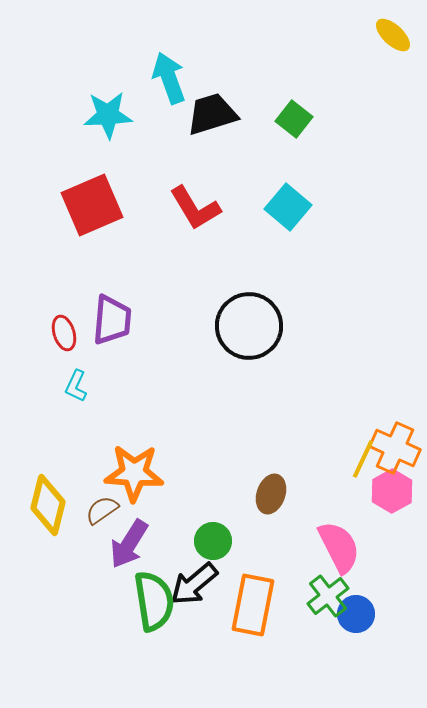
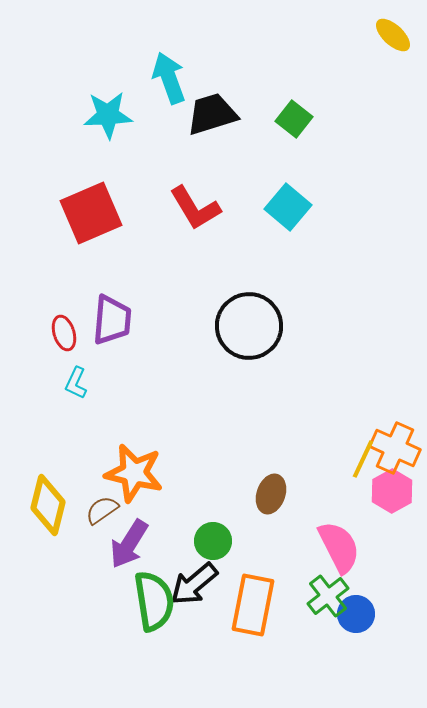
red square: moved 1 px left, 8 px down
cyan L-shape: moved 3 px up
orange star: rotated 10 degrees clockwise
